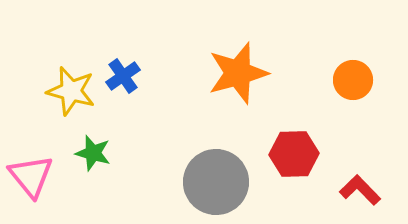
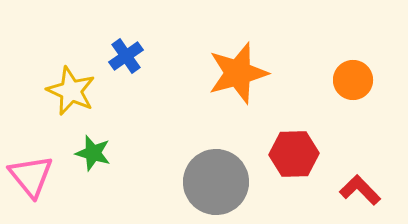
blue cross: moved 3 px right, 20 px up
yellow star: rotated 9 degrees clockwise
